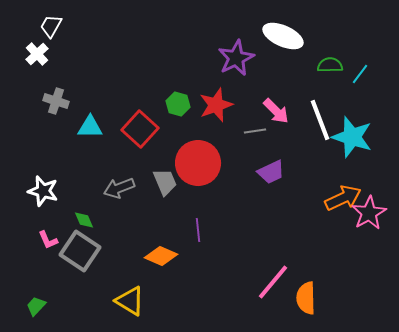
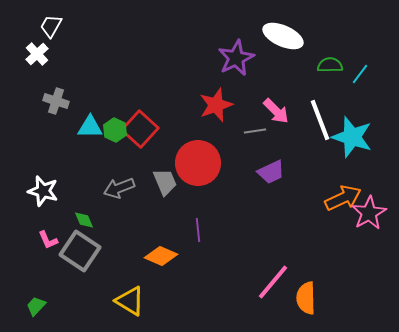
green hexagon: moved 63 px left, 26 px down; rotated 10 degrees clockwise
